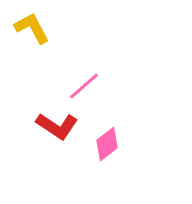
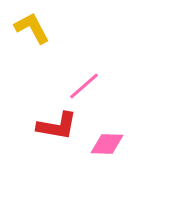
red L-shape: rotated 24 degrees counterclockwise
pink diamond: rotated 40 degrees clockwise
